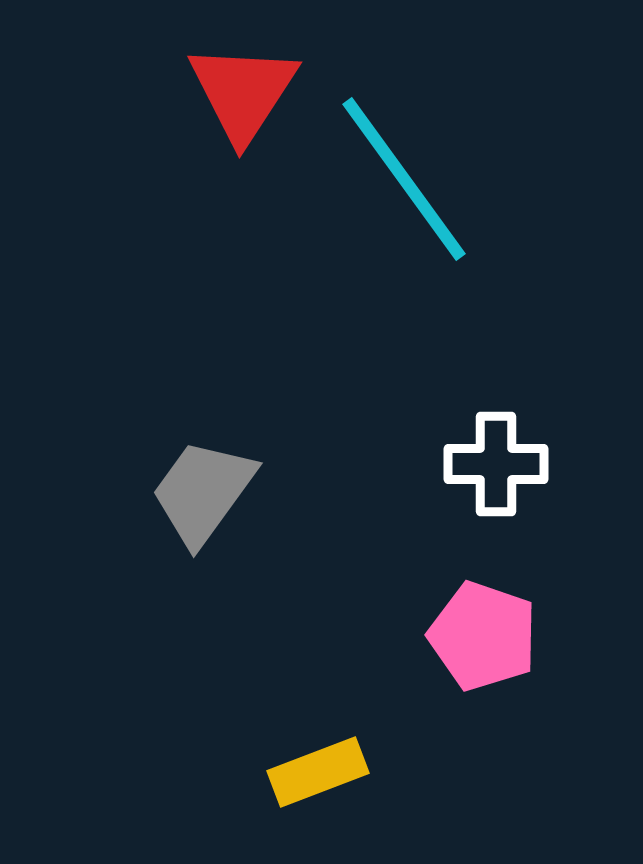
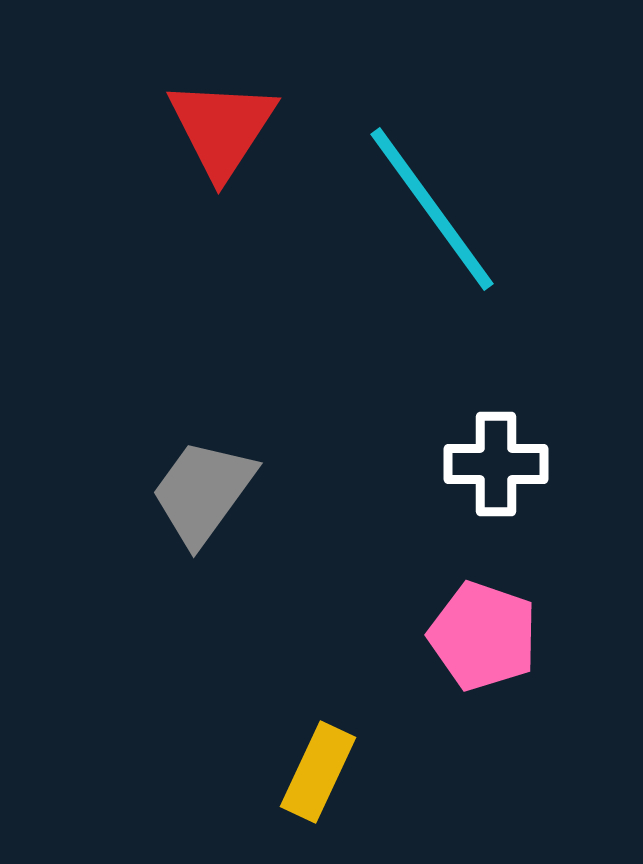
red triangle: moved 21 px left, 36 px down
cyan line: moved 28 px right, 30 px down
yellow rectangle: rotated 44 degrees counterclockwise
